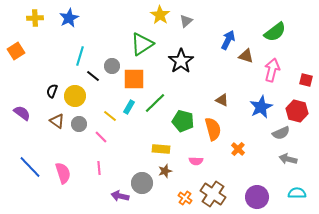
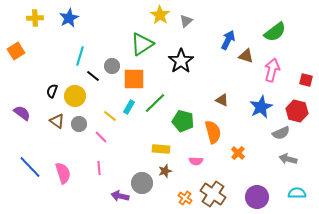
orange semicircle at (213, 129): moved 3 px down
orange cross at (238, 149): moved 4 px down
